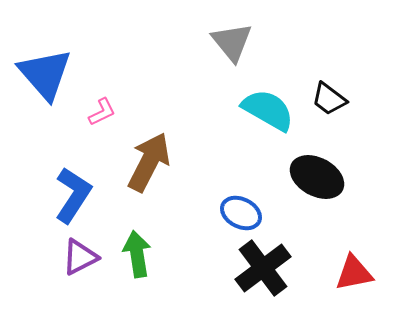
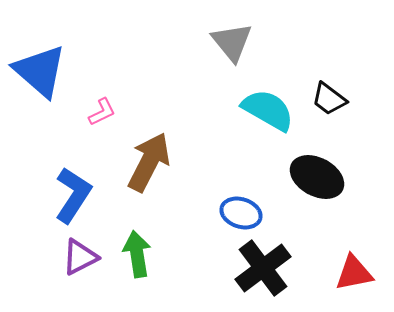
blue triangle: moved 5 px left, 3 px up; rotated 8 degrees counterclockwise
blue ellipse: rotated 9 degrees counterclockwise
